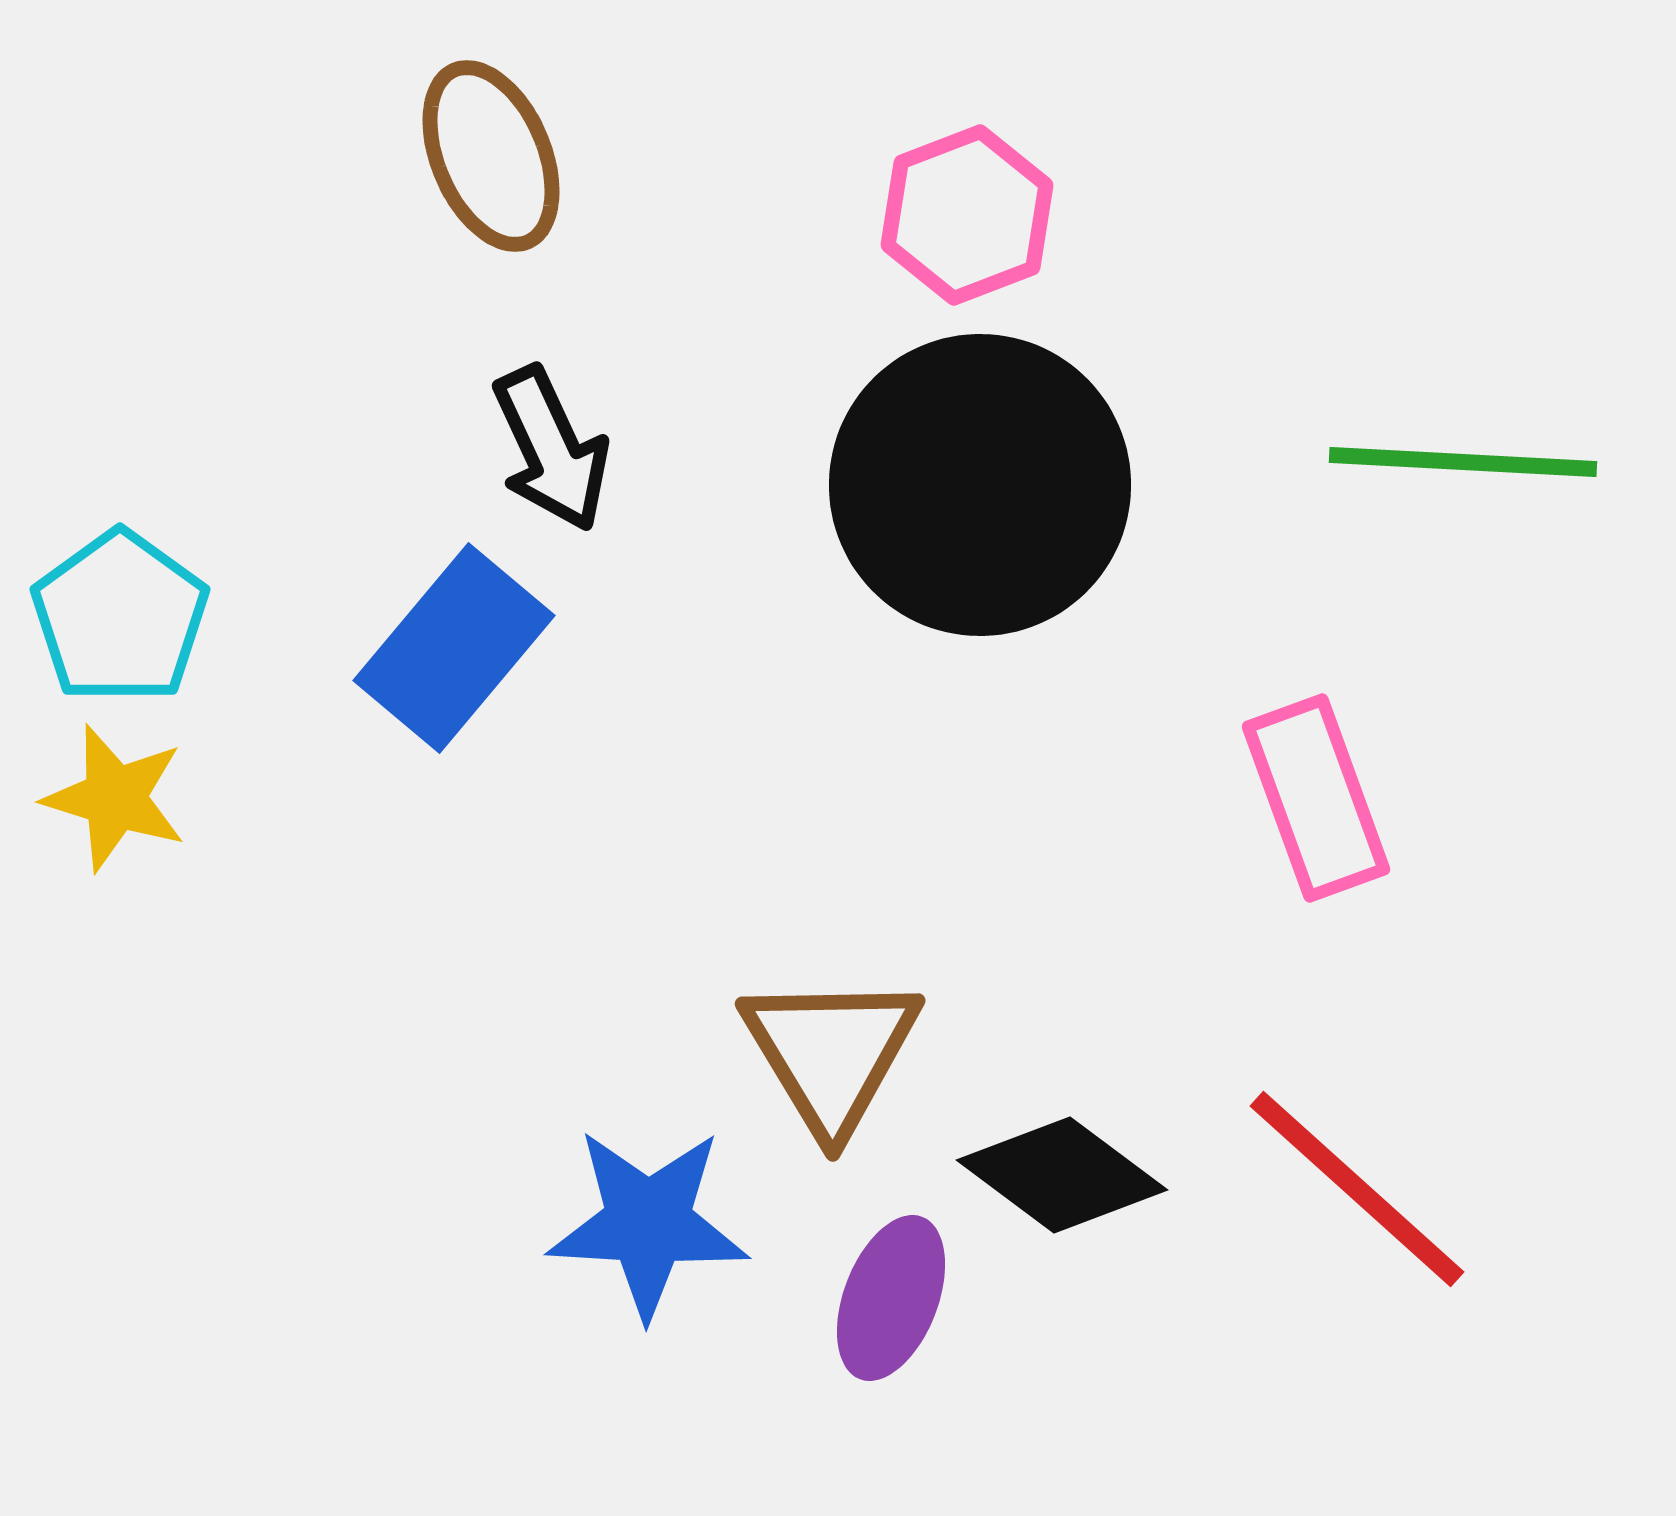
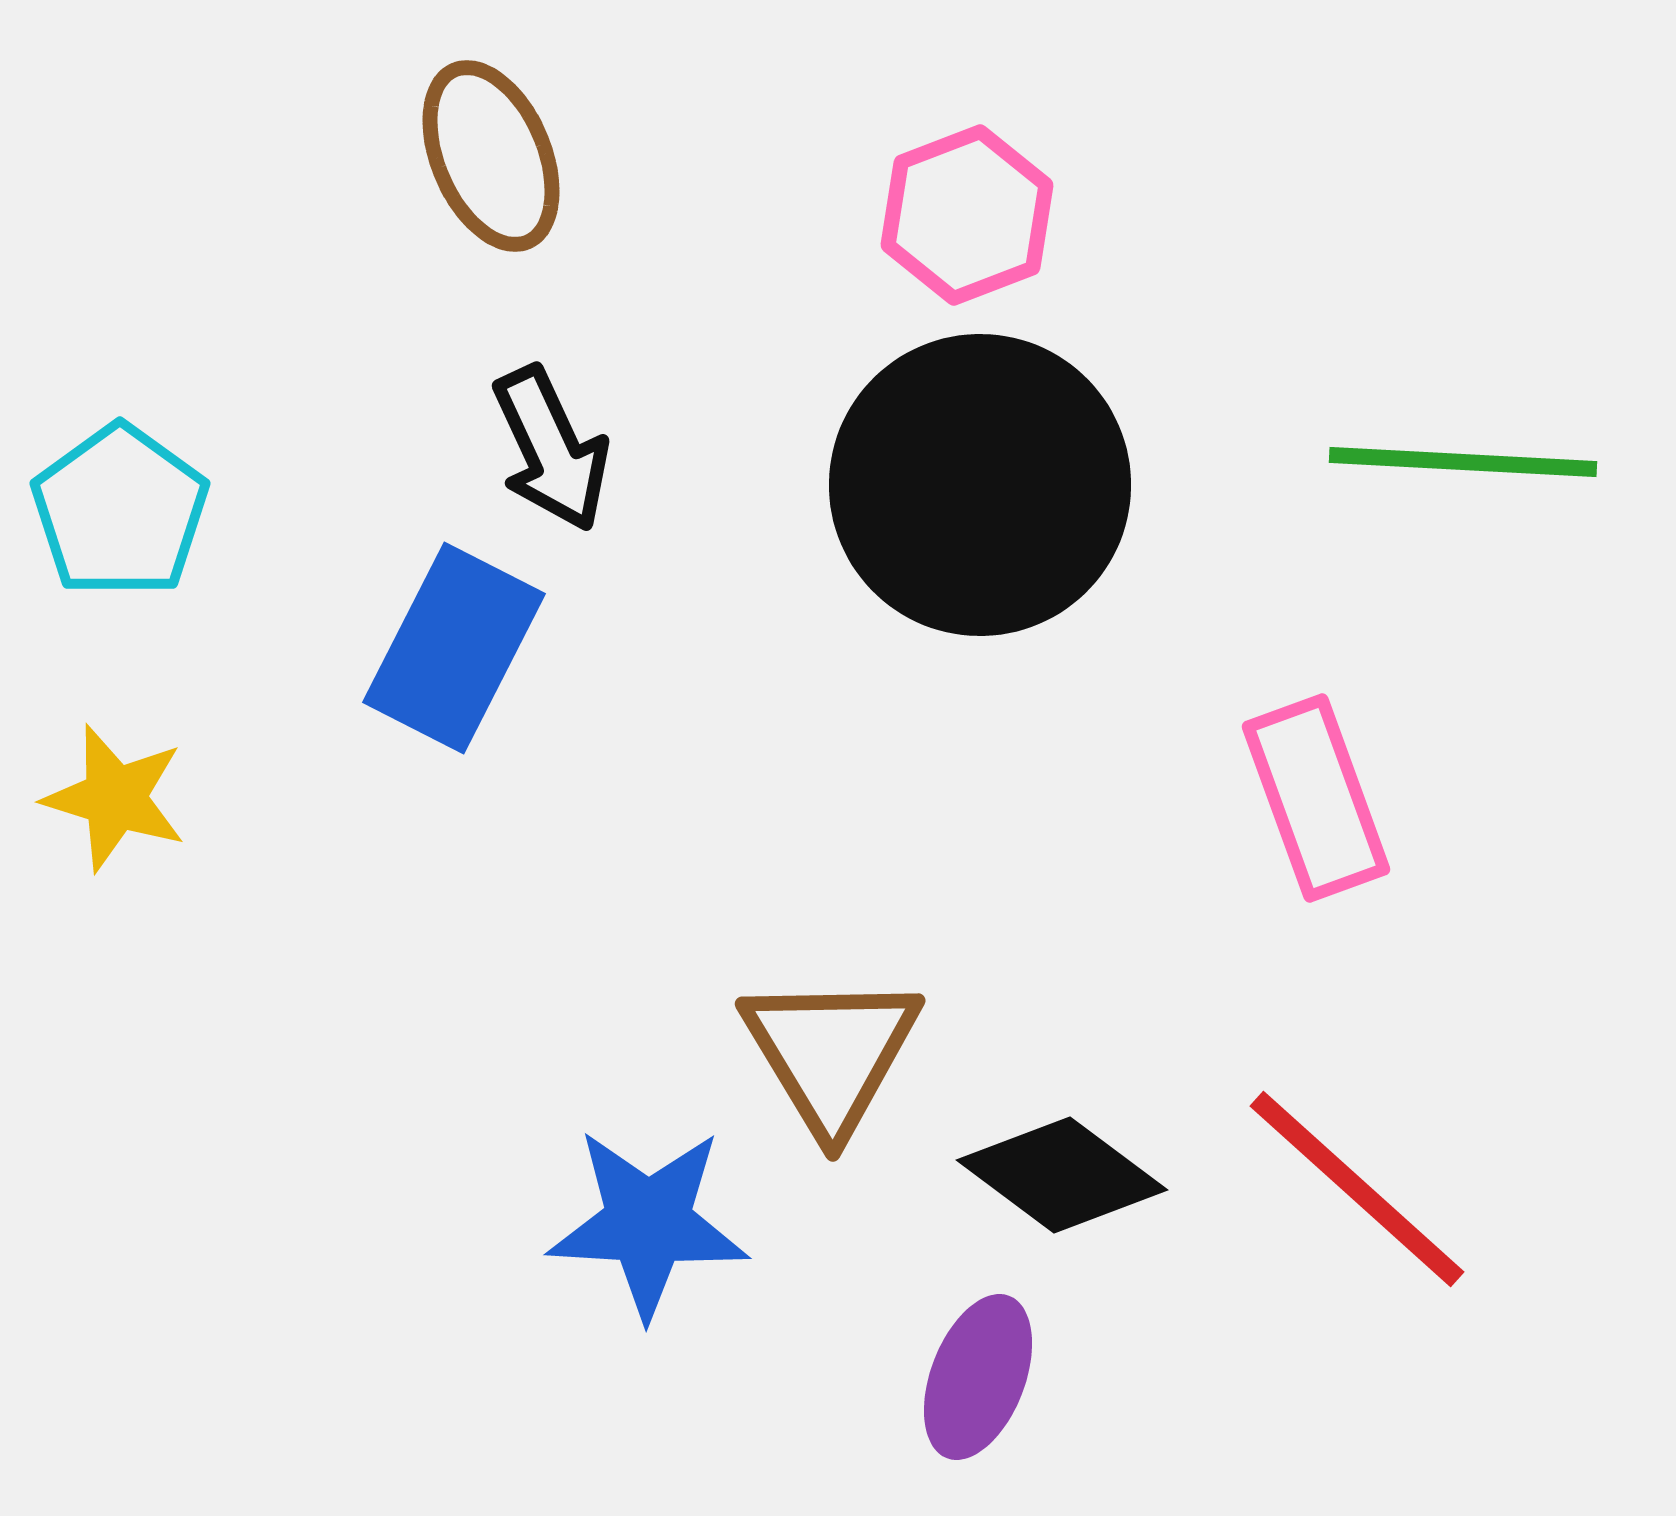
cyan pentagon: moved 106 px up
blue rectangle: rotated 13 degrees counterclockwise
purple ellipse: moved 87 px right, 79 px down
